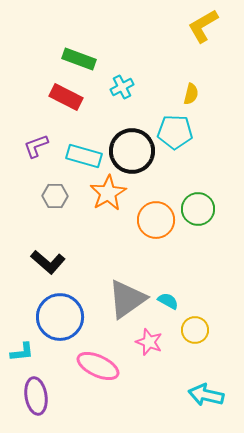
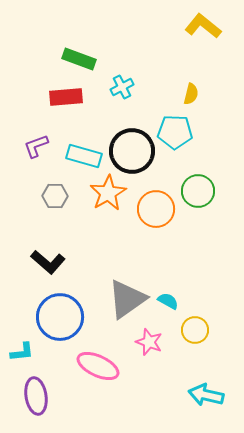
yellow L-shape: rotated 69 degrees clockwise
red rectangle: rotated 32 degrees counterclockwise
green circle: moved 18 px up
orange circle: moved 11 px up
